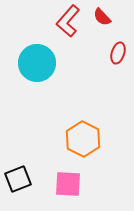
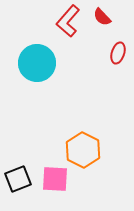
orange hexagon: moved 11 px down
pink square: moved 13 px left, 5 px up
